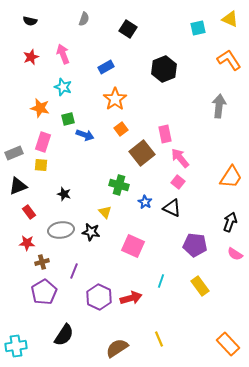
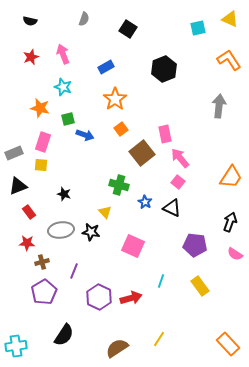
yellow line at (159, 339): rotated 56 degrees clockwise
